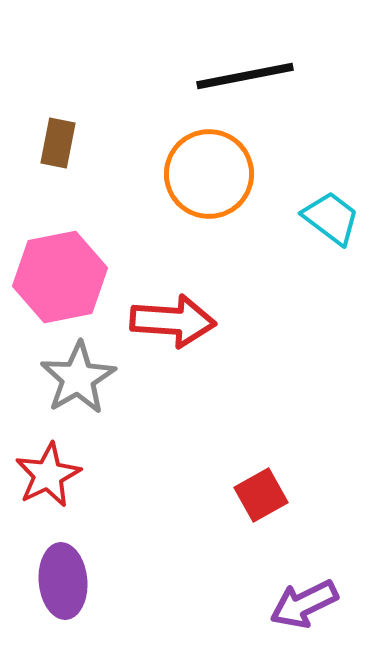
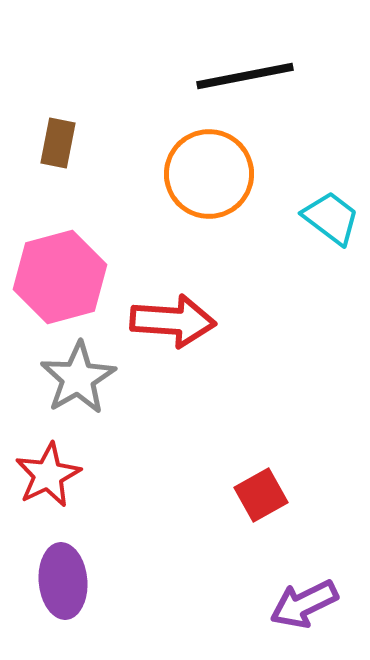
pink hexagon: rotated 4 degrees counterclockwise
